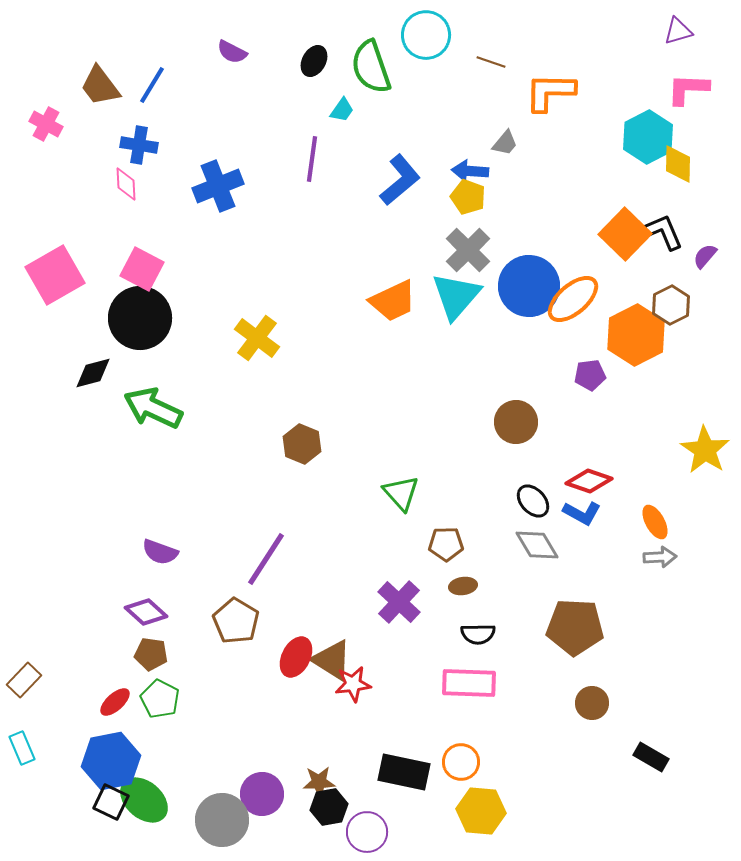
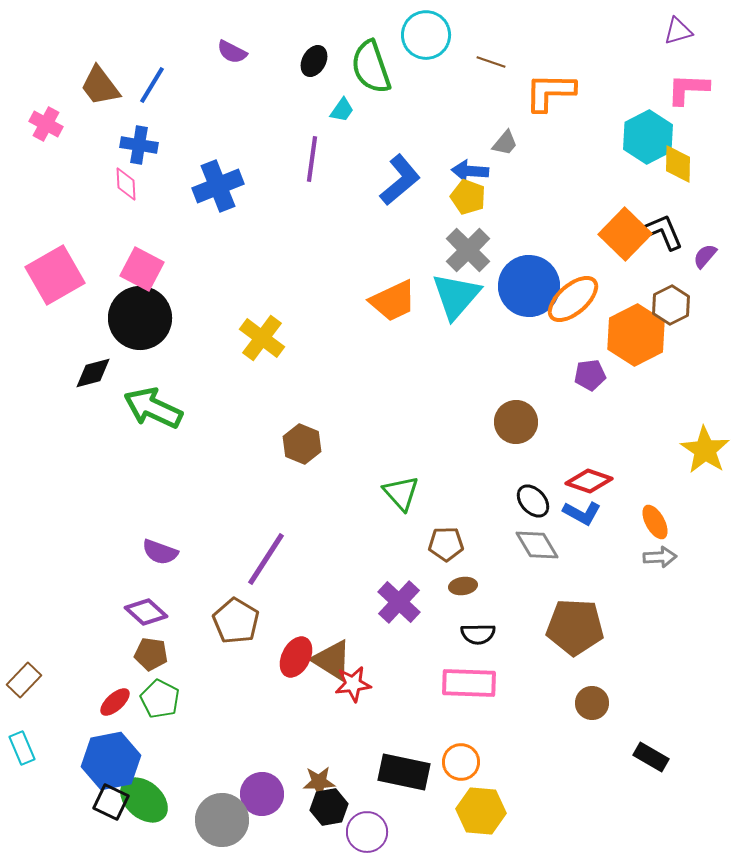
yellow cross at (257, 338): moved 5 px right
